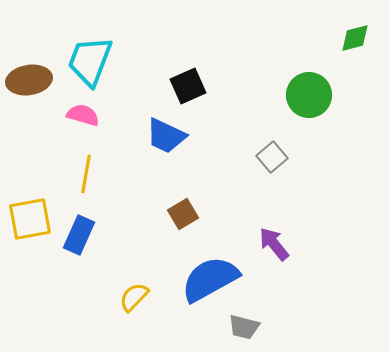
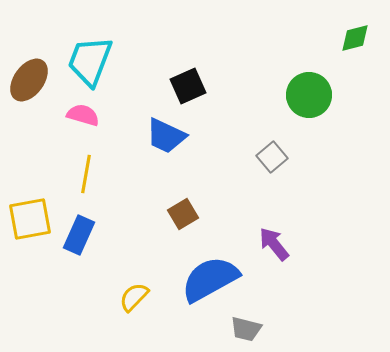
brown ellipse: rotated 45 degrees counterclockwise
gray trapezoid: moved 2 px right, 2 px down
